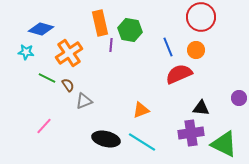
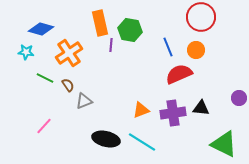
green line: moved 2 px left
purple cross: moved 18 px left, 20 px up
